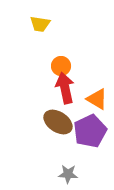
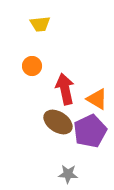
yellow trapezoid: rotated 15 degrees counterclockwise
orange circle: moved 29 px left
red arrow: moved 1 px down
